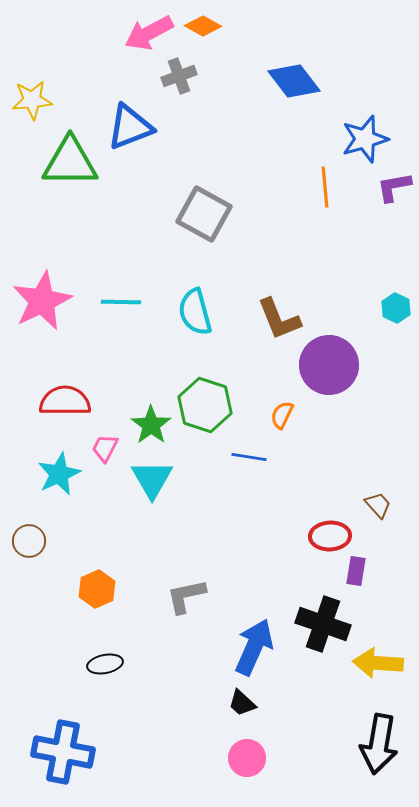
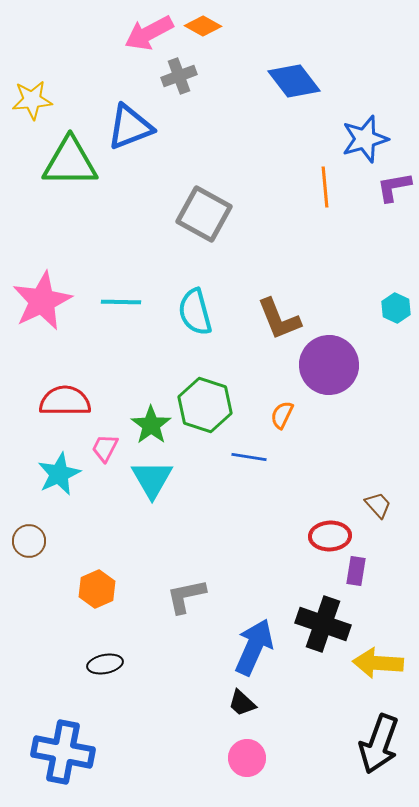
black arrow: rotated 10 degrees clockwise
